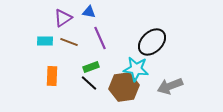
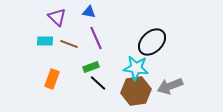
purple triangle: moved 6 px left, 1 px up; rotated 42 degrees counterclockwise
purple line: moved 4 px left
brown line: moved 2 px down
cyan star: moved 1 px up
orange rectangle: moved 3 px down; rotated 18 degrees clockwise
black line: moved 9 px right
brown hexagon: moved 12 px right, 4 px down
